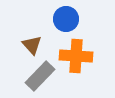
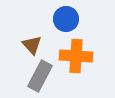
gray rectangle: rotated 16 degrees counterclockwise
